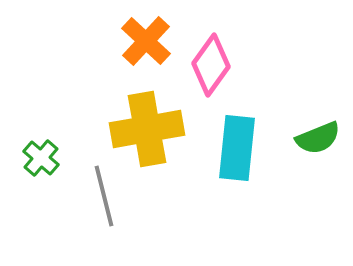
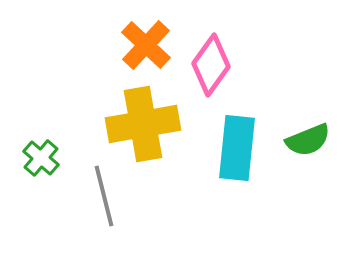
orange cross: moved 4 px down
yellow cross: moved 4 px left, 5 px up
green semicircle: moved 10 px left, 2 px down
